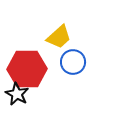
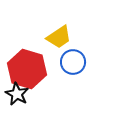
yellow trapezoid: rotated 8 degrees clockwise
red hexagon: rotated 18 degrees clockwise
